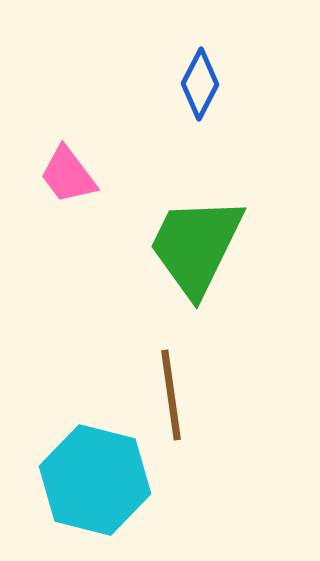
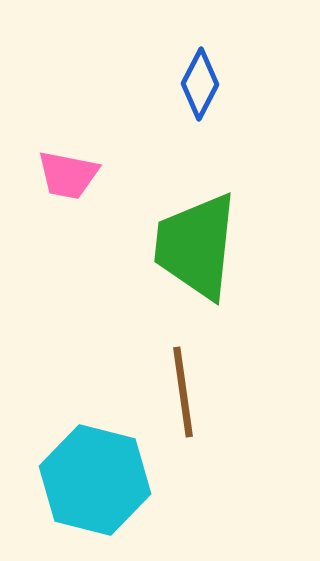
pink trapezoid: rotated 42 degrees counterclockwise
green trapezoid: rotated 20 degrees counterclockwise
brown line: moved 12 px right, 3 px up
